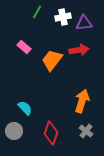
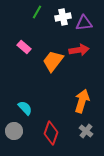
orange trapezoid: moved 1 px right, 1 px down
